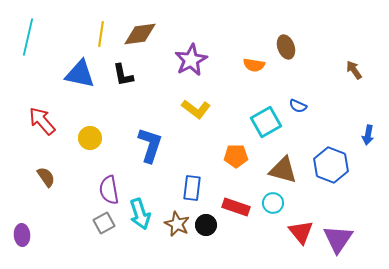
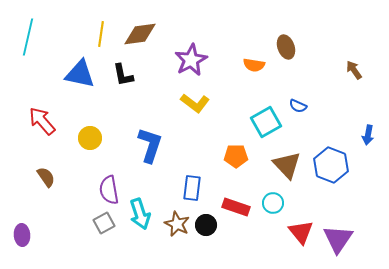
yellow L-shape: moved 1 px left, 6 px up
brown triangle: moved 4 px right, 5 px up; rotated 32 degrees clockwise
